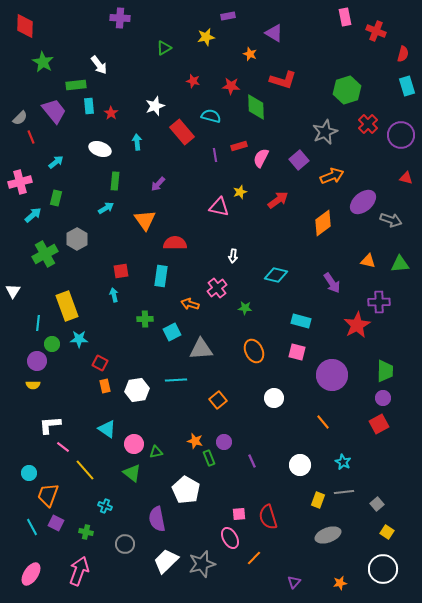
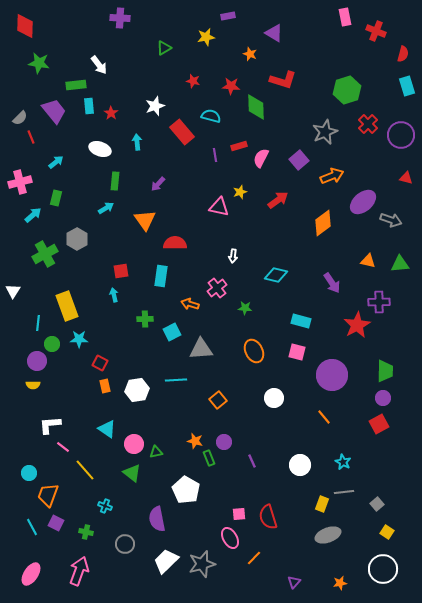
green star at (43, 62): moved 4 px left, 1 px down; rotated 20 degrees counterclockwise
orange line at (323, 422): moved 1 px right, 5 px up
yellow rectangle at (318, 500): moved 4 px right, 4 px down
